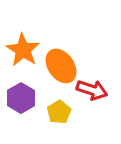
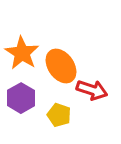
orange star: moved 1 px left, 3 px down
yellow pentagon: moved 3 px down; rotated 20 degrees counterclockwise
